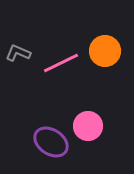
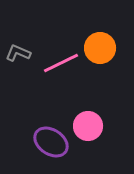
orange circle: moved 5 px left, 3 px up
